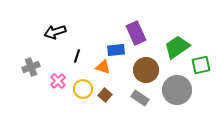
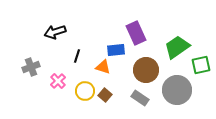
yellow circle: moved 2 px right, 2 px down
